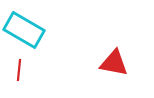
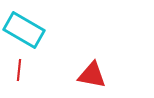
red triangle: moved 22 px left, 12 px down
